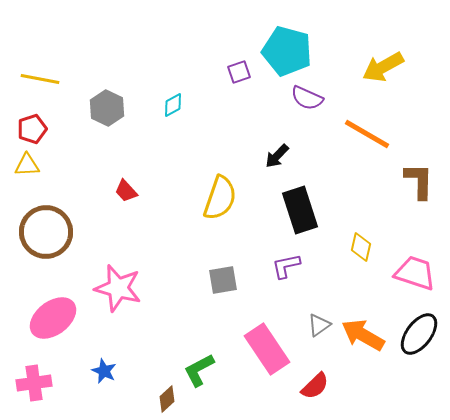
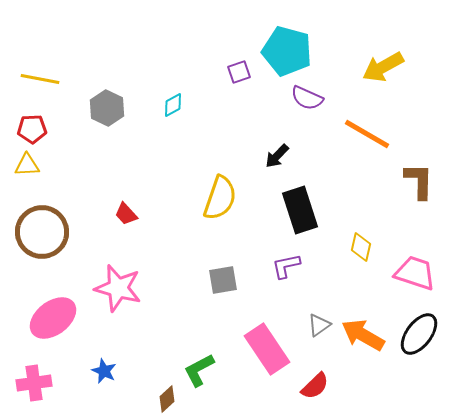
red pentagon: rotated 16 degrees clockwise
red trapezoid: moved 23 px down
brown circle: moved 4 px left
